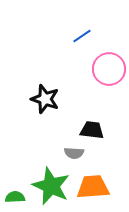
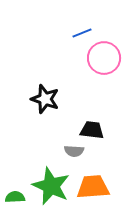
blue line: moved 3 px up; rotated 12 degrees clockwise
pink circle: moved 5 px left, 11 px up
gray semicircle: moved 2 px up
